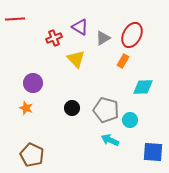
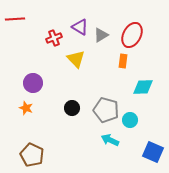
gray triangle: moved 2 px left, 3 px up
orange rectangle: rotated 24 degrees counterclockwise
blue square: rotated 20 degrees clockwise
